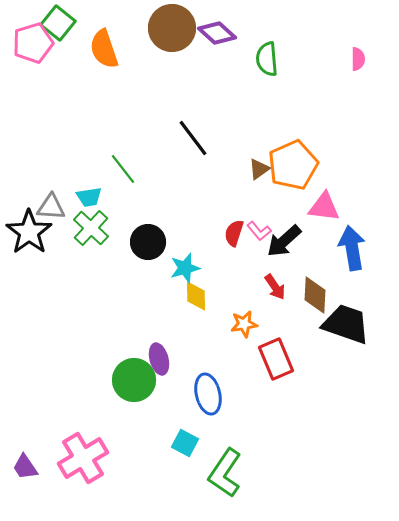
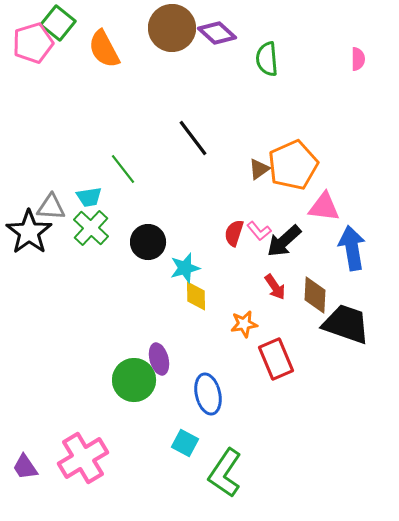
orange semicircle: rotated 9 degrees counterclockwise
